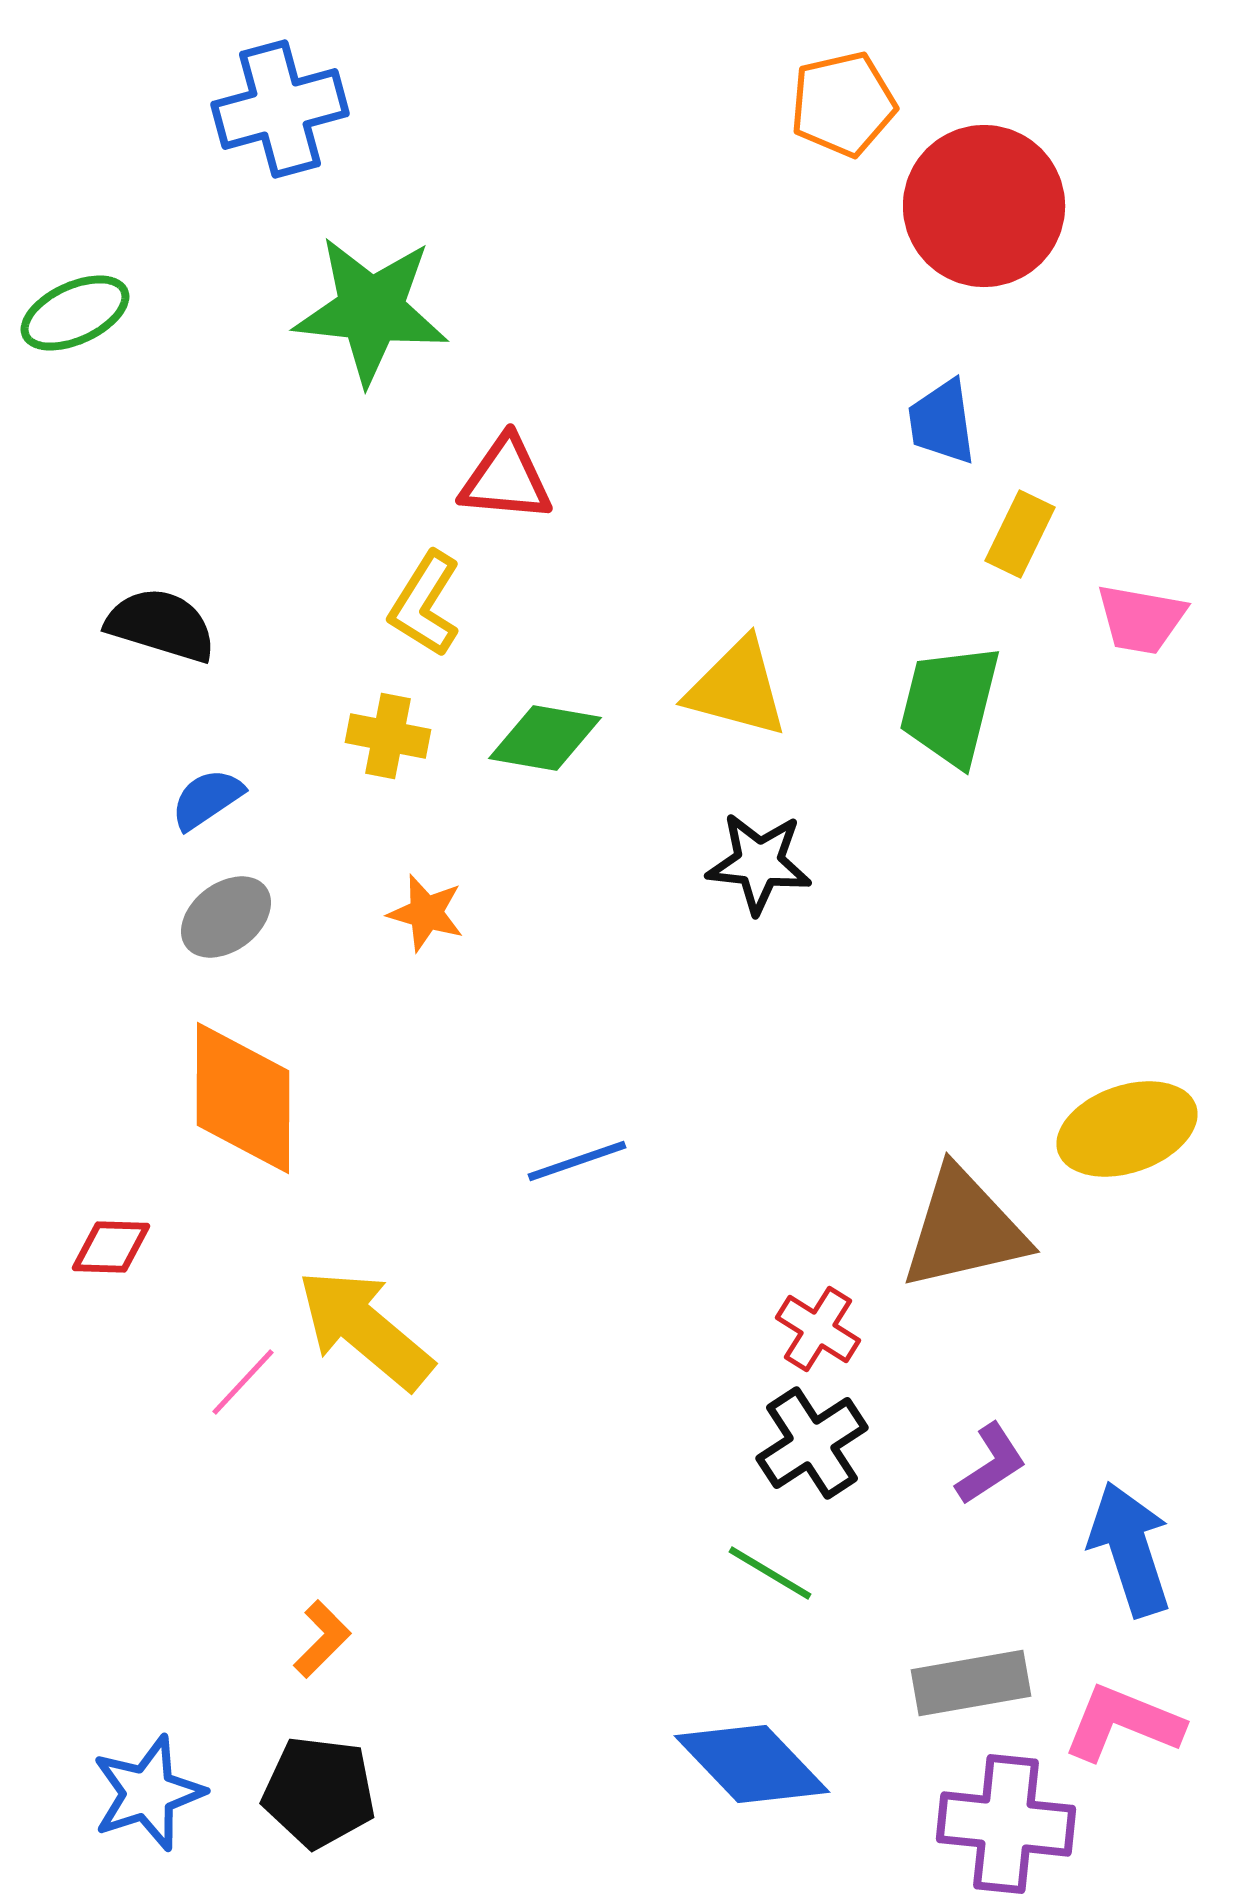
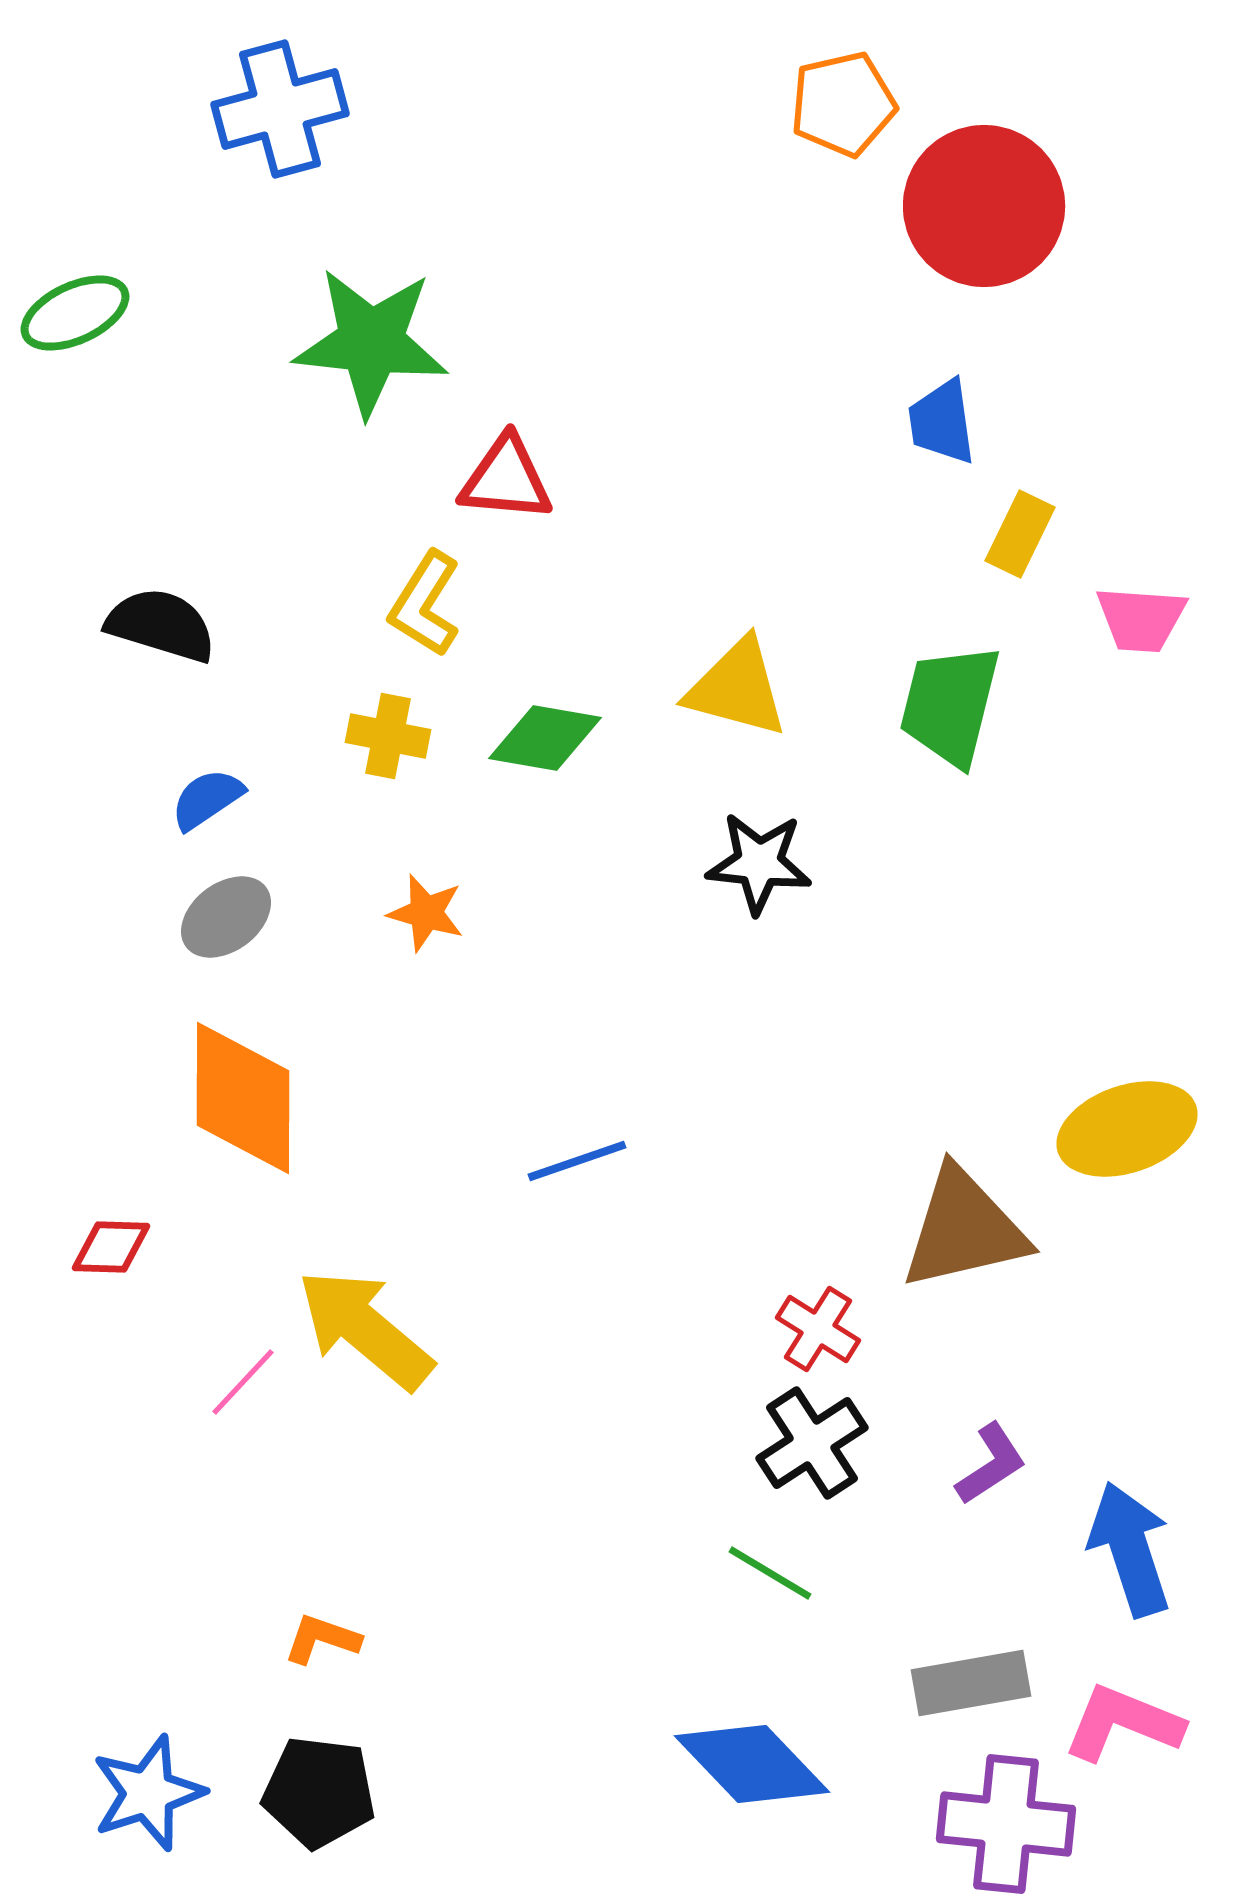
green star: moved 32 px down
pink trapezoid: rotated 6 degrees counterclockwise
orange L-shape: rotated 116 degrees counterclockwise
